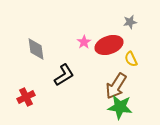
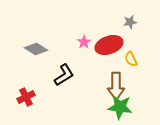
gray diamond: rotated 50 degrees counterclockwise
brown arrow: rotated 32 degrees counterclockwise
